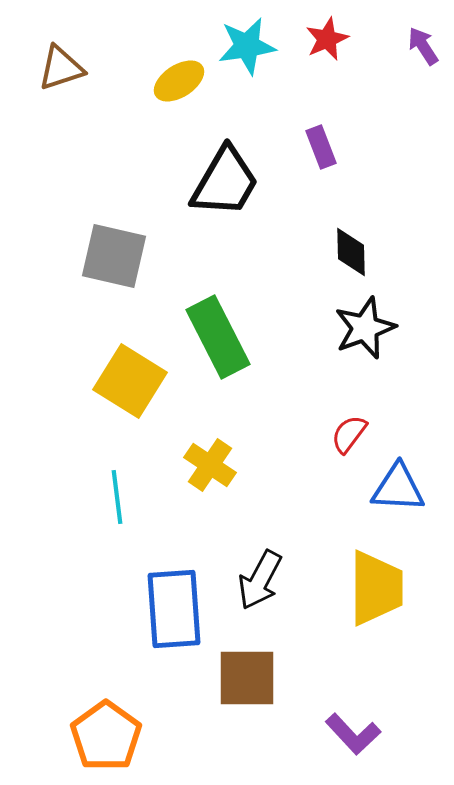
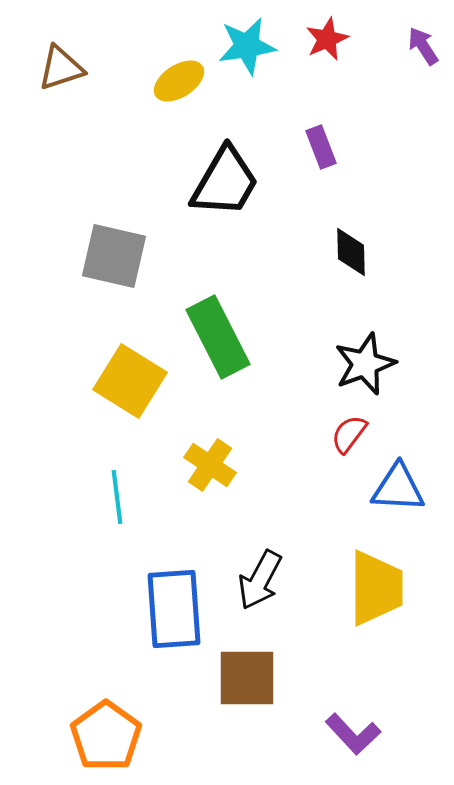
black star: moved 36 px down
